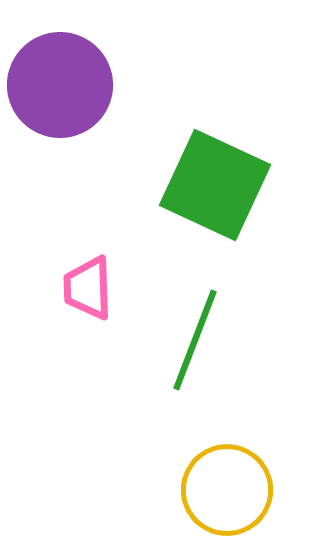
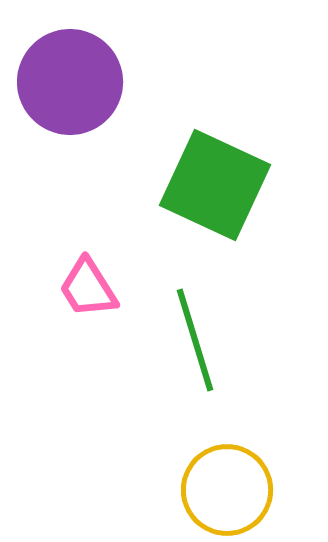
purple circle: moved 10 px right, 3 px up
pink trapezoid: rotated 30 degrees counterclockwise
green line: rotated 38 degrees counterclockwise
